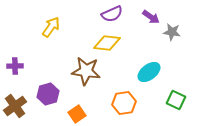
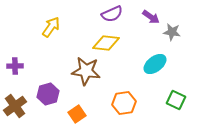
yellow diamond: moved 1 px left
cyan ellipse: moved 6 px right, 8 px up
